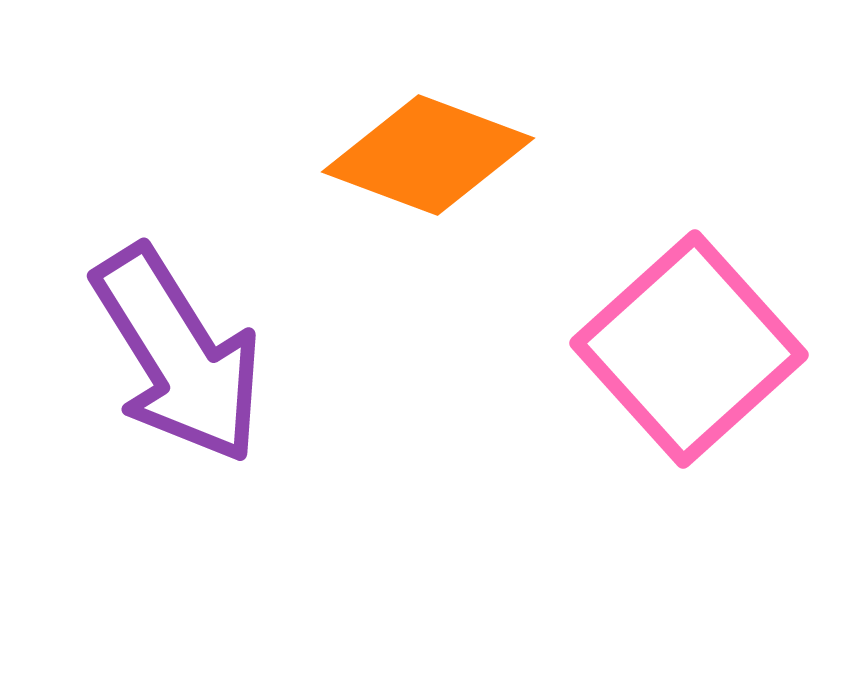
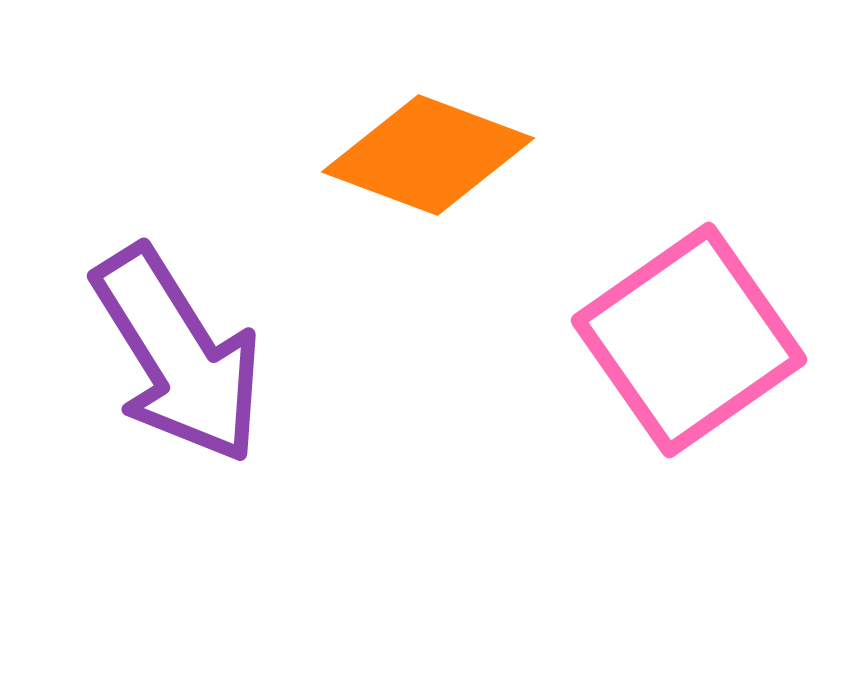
pink square: moved 9 px up; rotated 7 degrees clockwise
